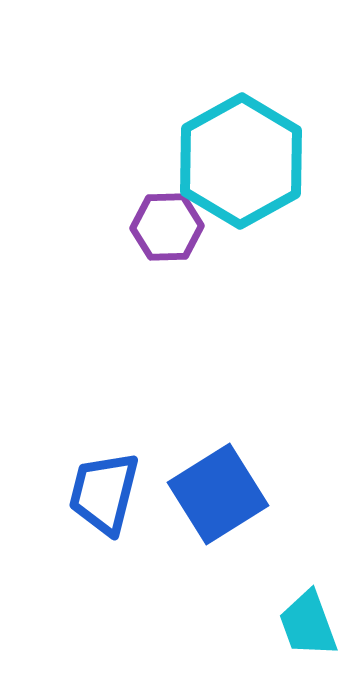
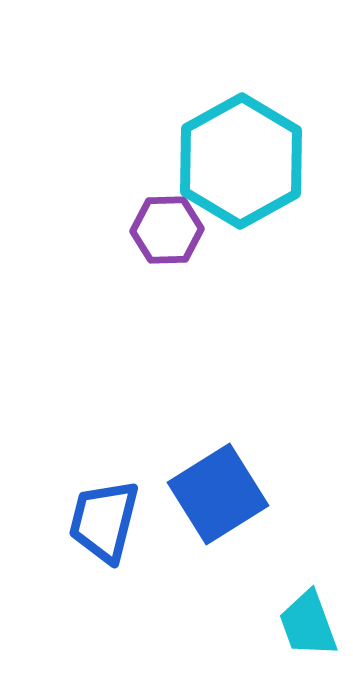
purple hexagon: moved 3 px down
blue trapezoid: moved 28 px down
